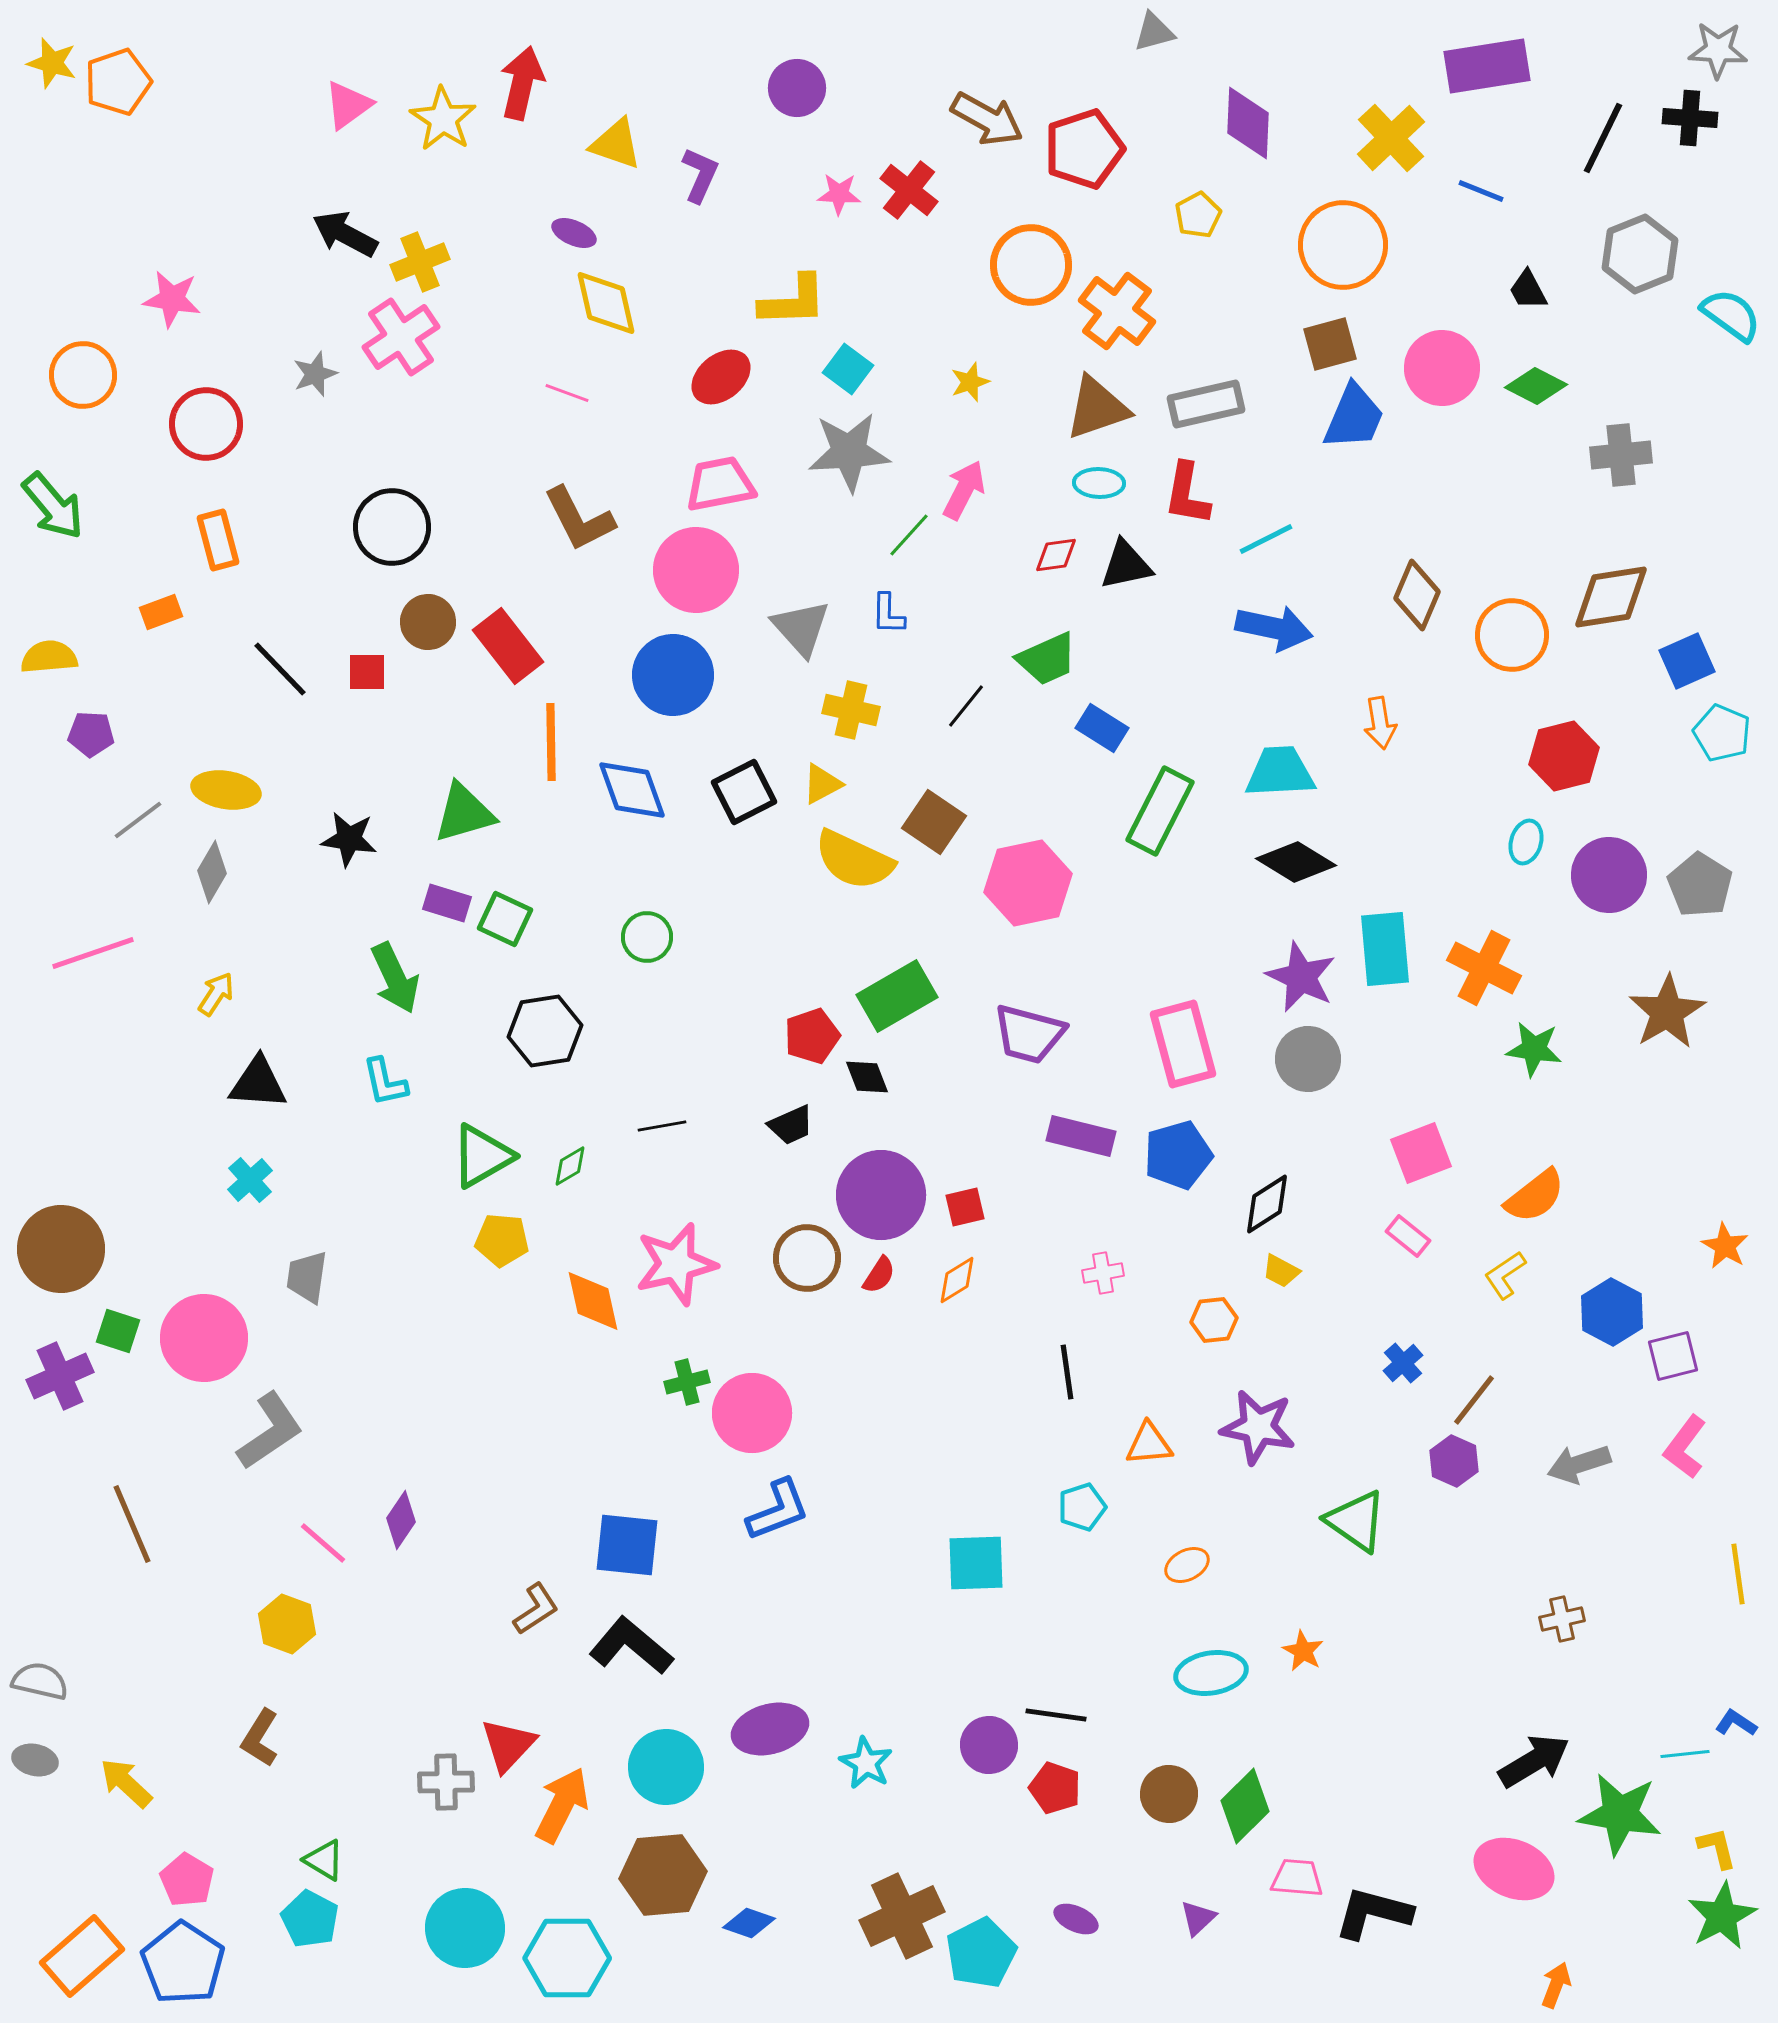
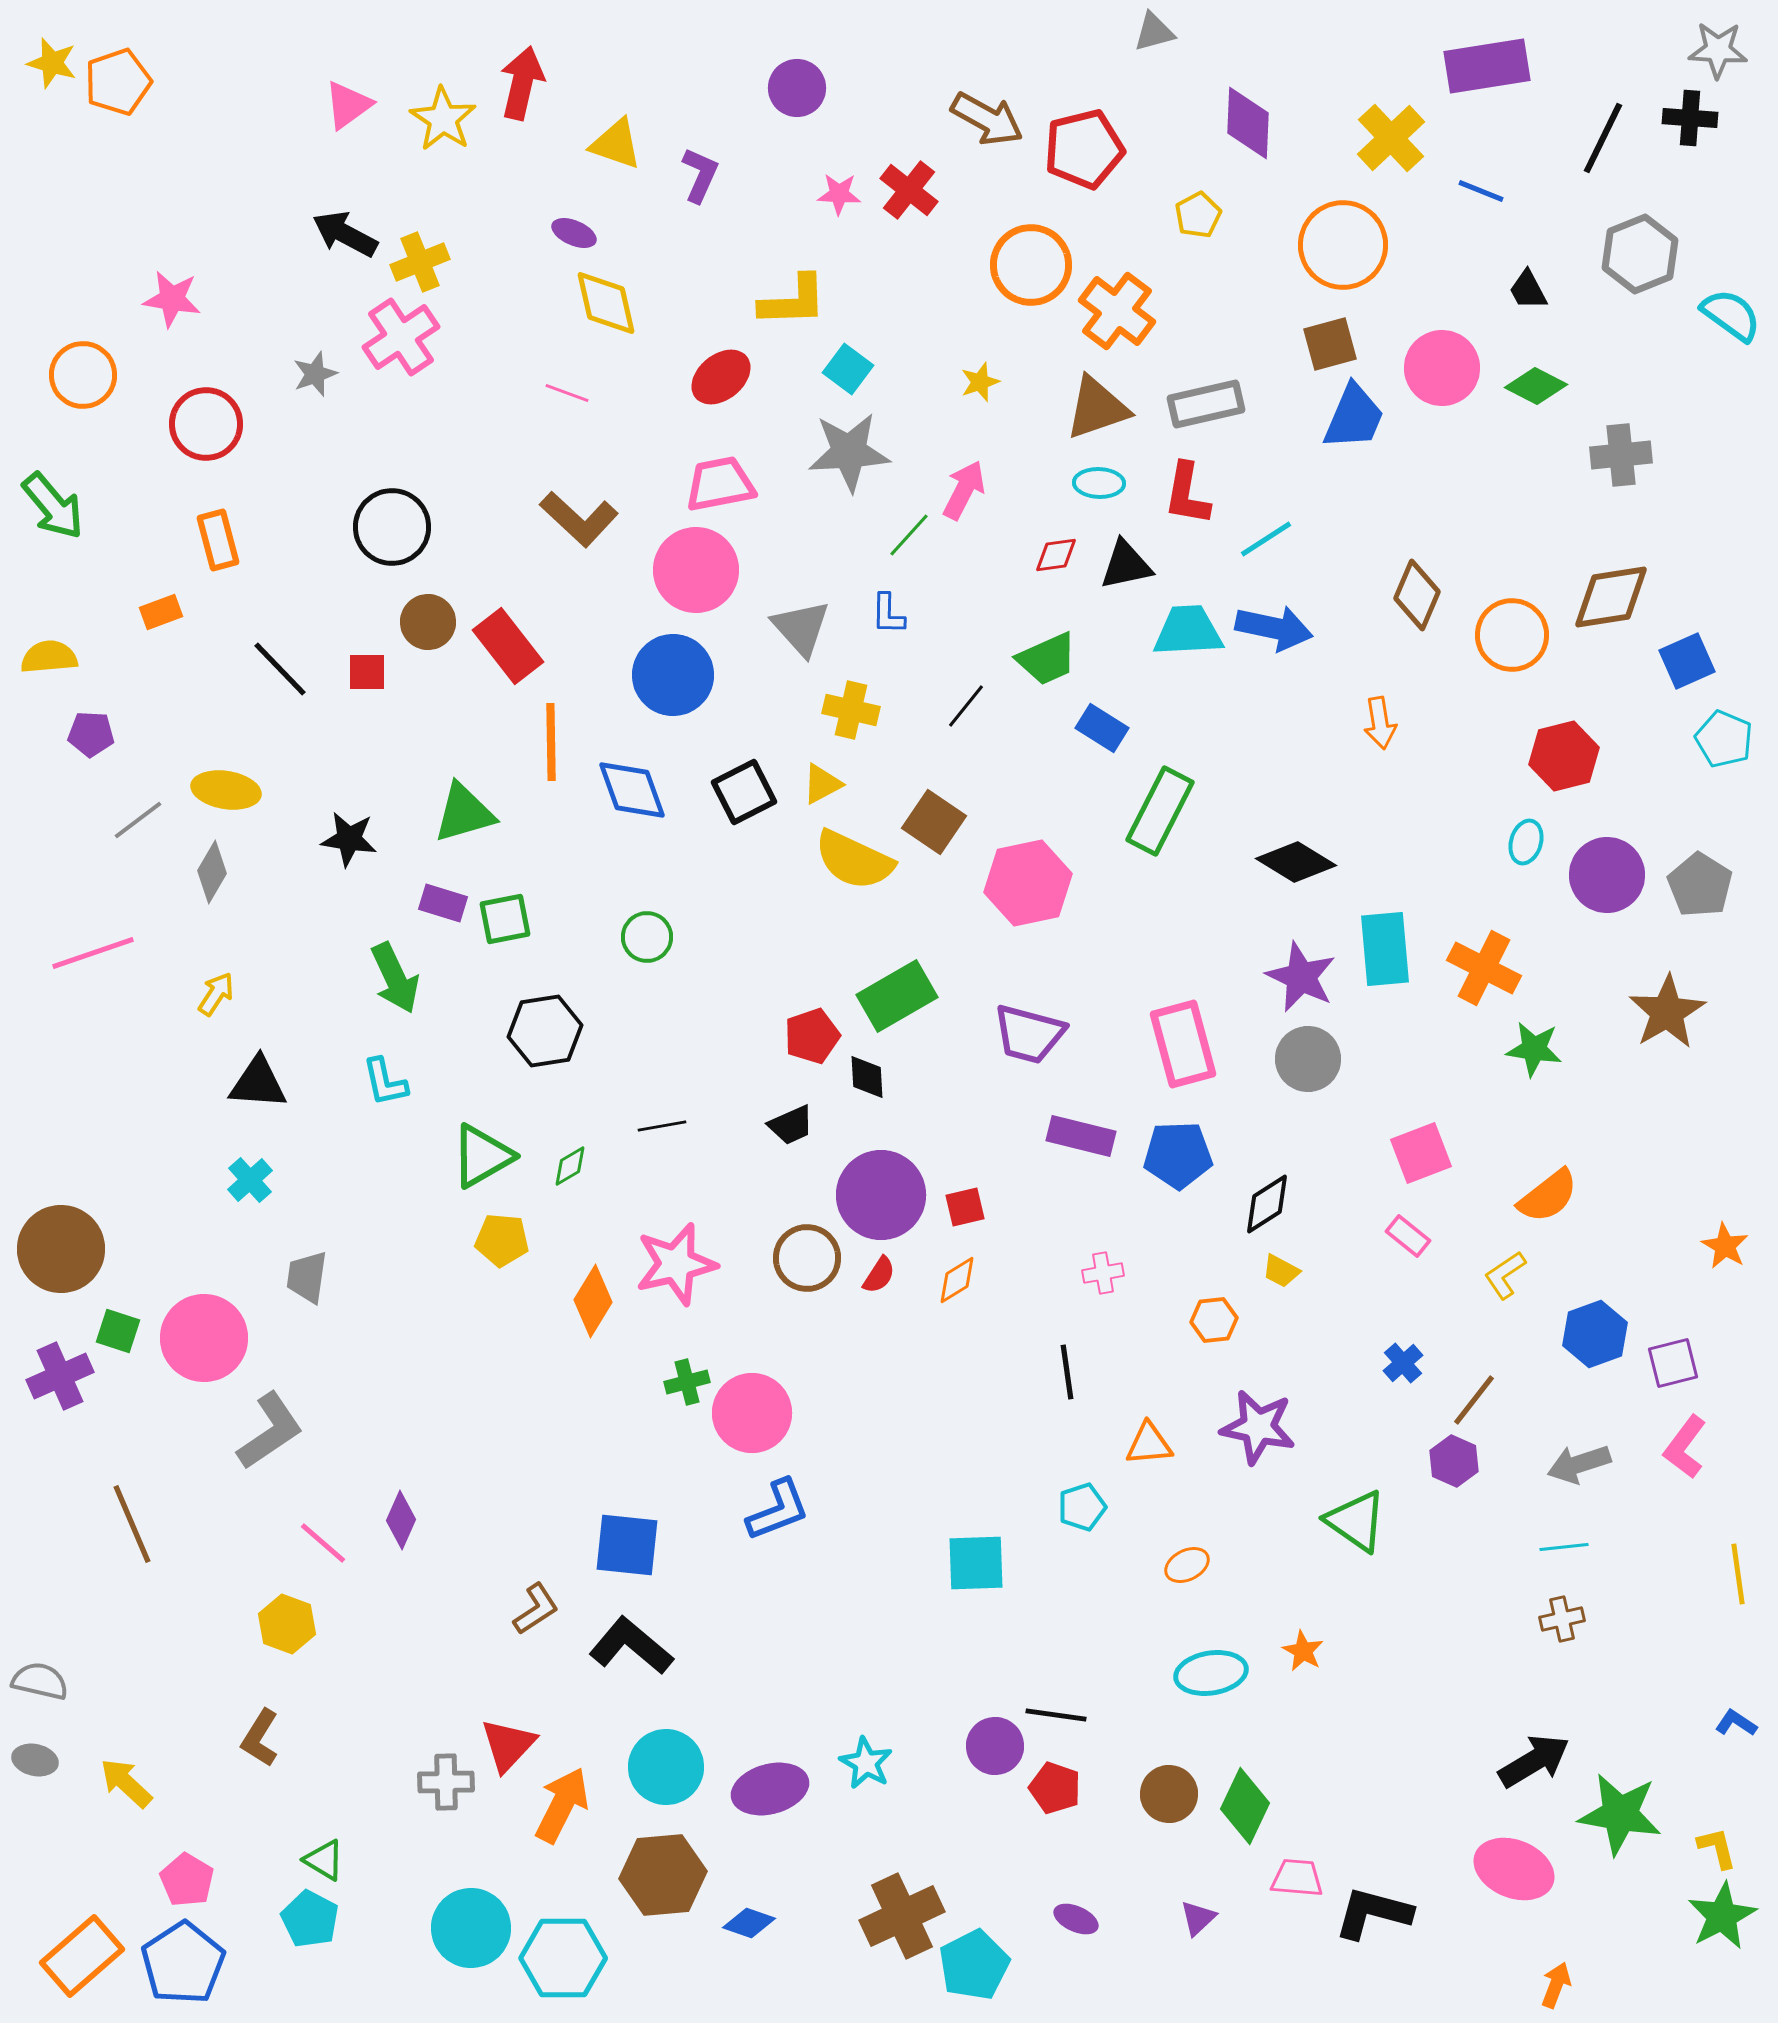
red pentagon at (1084, 149): rotated 4 degrees clockwise
yellow star at (970, 382): moved 10 px right
brown L-shape at (579, 519): rotated 20 degrees counterclockwise
cyan line at (1266, 539): rotated 6 degrees counterclockwise
cyan pentagon at (1722, 733): moved 2 px right, 6 px down
cyan trapezoid at (1280, 772): moved 92 px left, 141 px up
purple circle at (1609, 875): moved 2 px left
purple rectangle at (447, 903): moved 4 px left
green square at (505, 919): rotated 36 degrees counterclockwise
black diamond at (867, 1077): rotated 18 degrees clockwise
blue pentagon at (1178, 1155): rotated 14 degrees clockwise
orange semicircle at (1535, 1196): moved 13 px right
orange diamond at (593, 1301): rotated 44 degrees clockwise
blue hexagon at (1612, 1312): moved 17 px left, 22 px down; rotated 12 degrees clockwise
purple square at (1673, 1356): moved 7 px down
purple diamond at (401, 1520): rotated 10 degrees counterclockwise
purple ellipse at (770, 1729): moved 60 px down
purple circle at (989, 1745): moved 6 px right, 1 px down
cyan line at (1685, 1754): moved 121 px left, 207 px up
green diamond at (1245, 1806): rotated 20 degrees counterclockwise
cyan circle at (465, 1928): moved 6 px right
cyan pentagon at (981, 1953): moved 7 px left, 12 px down
cyan hexagon at (567, 1958): moved 4 px left
blue pentagon at (183, 1963): rotated 6 degrees clockwise
